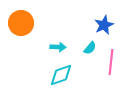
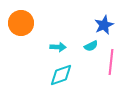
cyan semicircle: moved 1 px right, 2 px up; rotated 24 degrees clockwise
